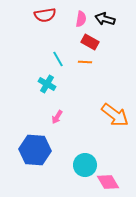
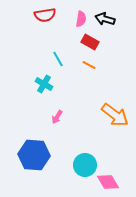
orange line: moved 4 px right, 3 px down; rotated 24 degrees clockwise
cyan cross: moved 3 px left
blue hexagon: moved 1 px left, 5 px down
